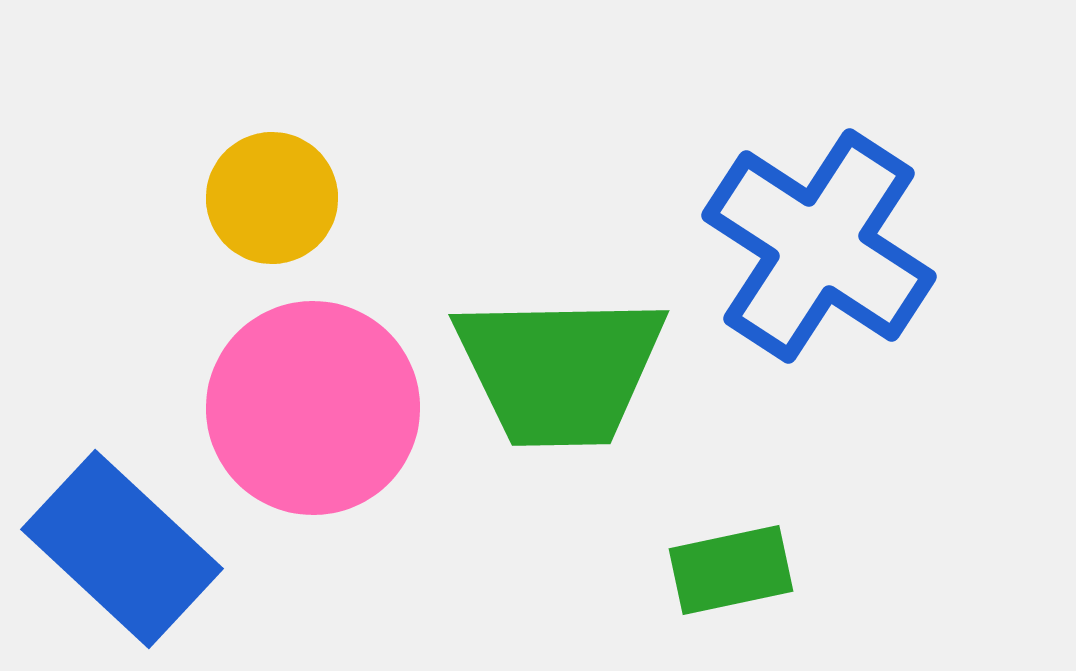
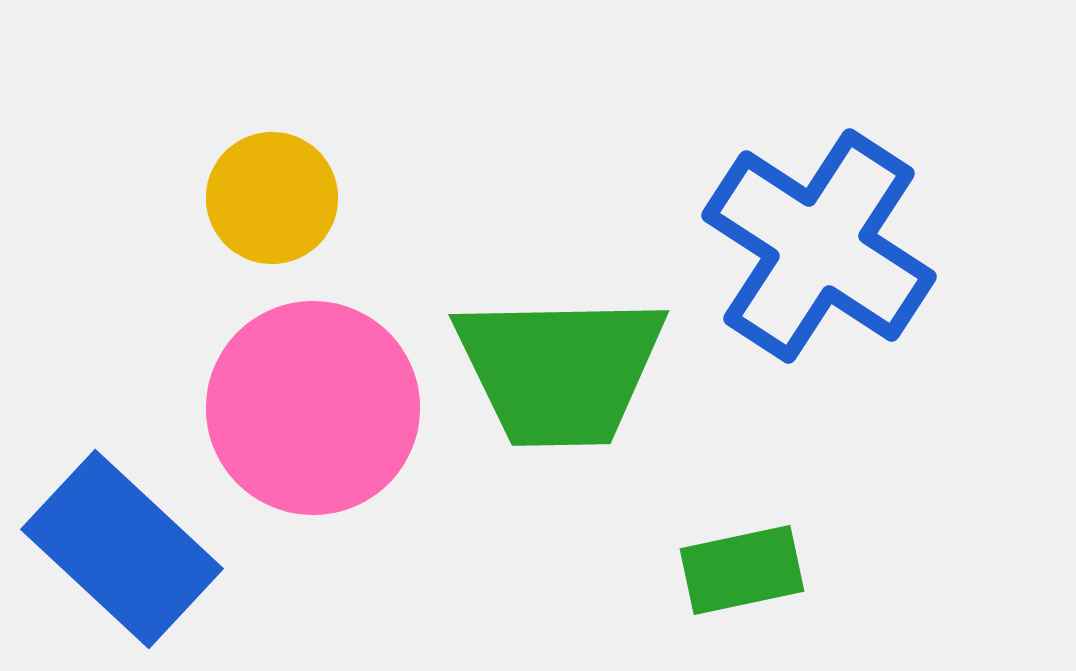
green rectangle: moved 11 px right
